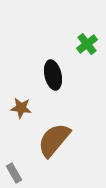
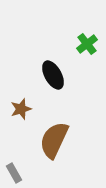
black ellipse: rotated 16 degrees counterclockwise
brown star: moved 1 px down; rotated 25 degrees counterclockwise
brown semicircle: rotated 15 degrees counterclockwise
